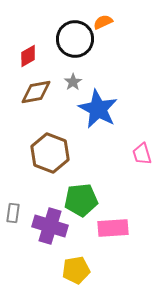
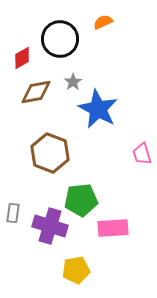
black circle: moved 15 px left
red diamond: moved 6 px left, 2 px down
